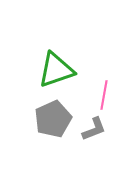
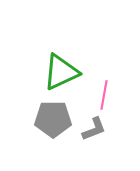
green triangle: moved 5 px right, 2 px down; rotated 6 degrees counterclockwise
gray pentagon: rotated 24 degrees clockwise
